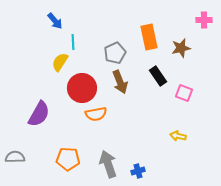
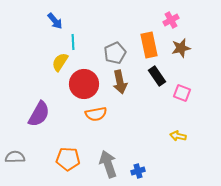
pink cross: moved 33 px left; rotated 28 degrees counterclockwise
orange rectangle: moved 8 px down
black rectangle: moved 1 px left
brown arrow: rotated 10 degrees clockwise
red circle: moved 2 px right, 4 px up
pink square: moved 2 px left
